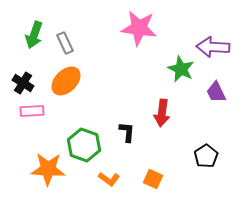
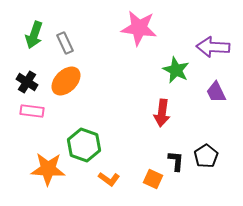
green star: moved 5 px left, 1 px down
black cross: moved 4 px right, 1 px up
pink rectangle: rotated 10 degrees clockwise
black L-shape: moved 49 px right, 29 px down
